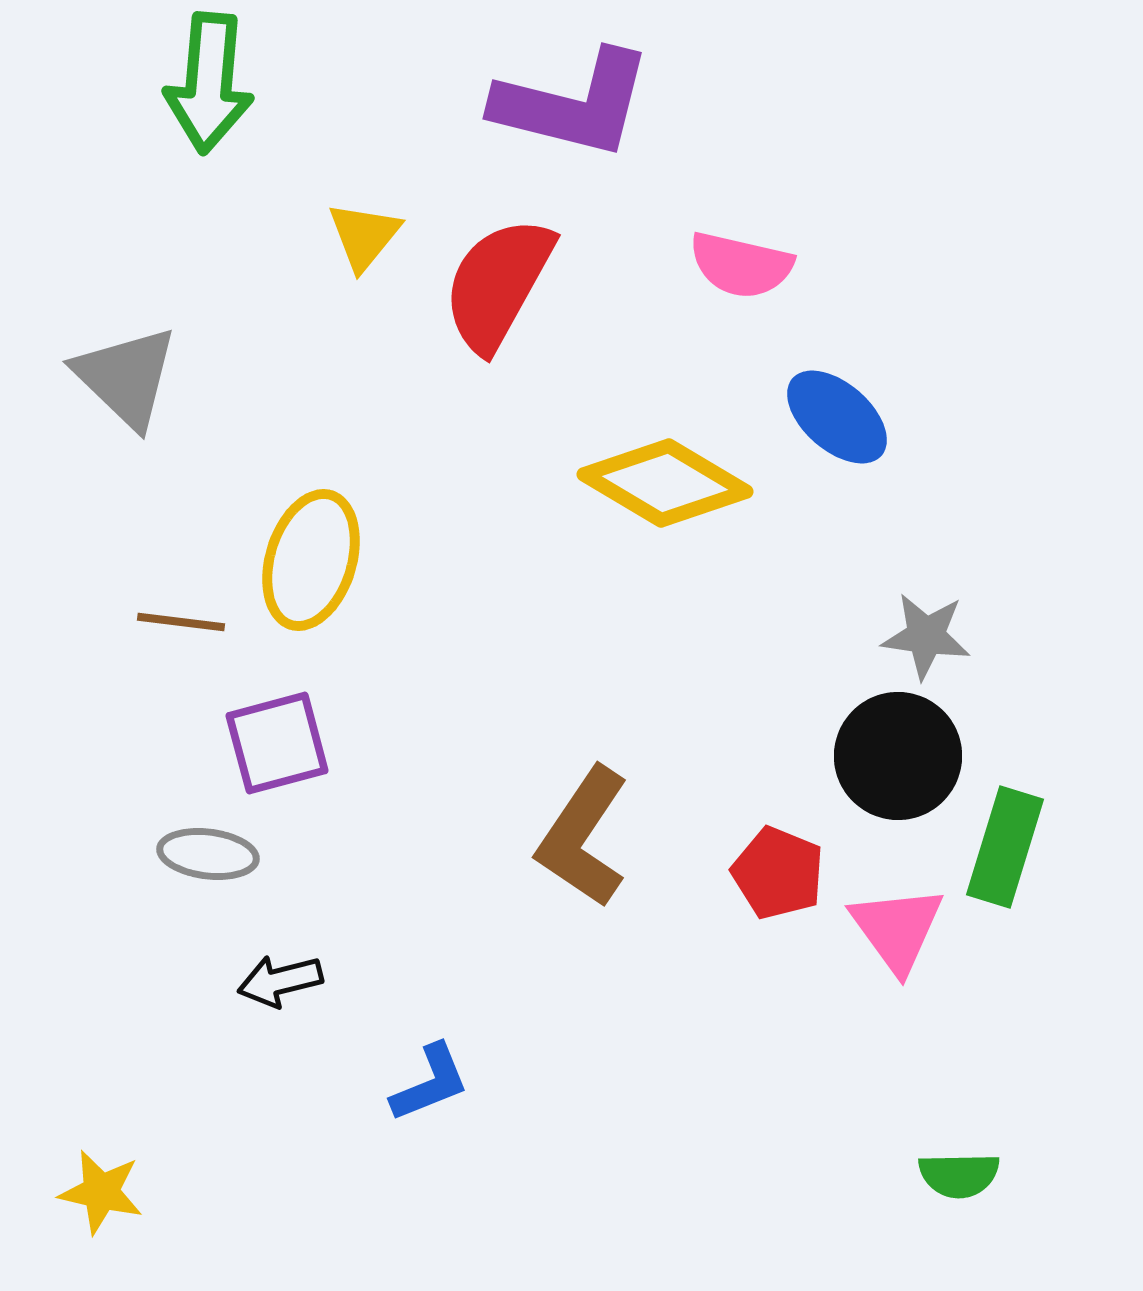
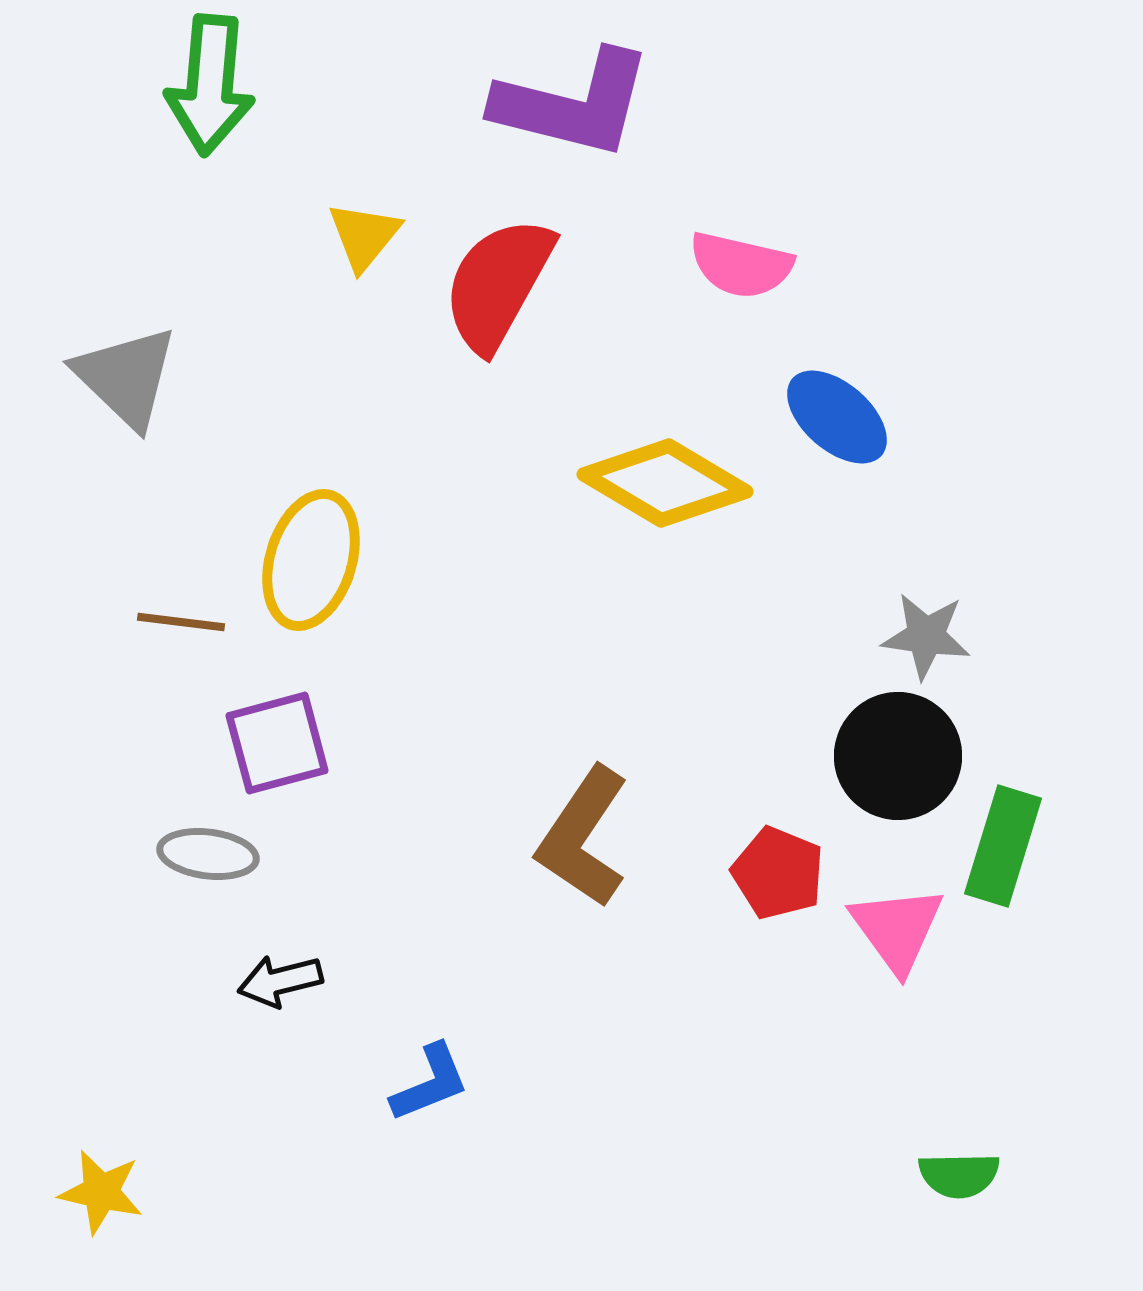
green arrow: moved 1 px right, 2 px down
green rectangle: moved 2 px left, 1 px up
